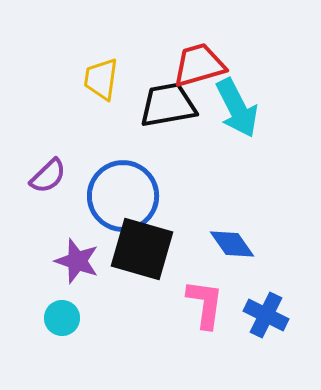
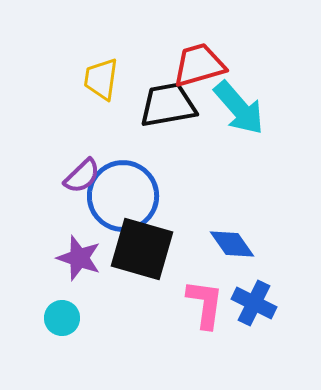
cyan arrow: moved 2 px right; rotated 14 degrees counterclockwise
purple semicircle: moved 34 px right
purple star: moved 2 px right, 3 px up
blue cross: moved 12 px left, 12 px up
